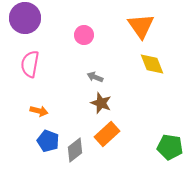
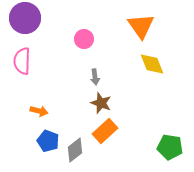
pink circle: moved 4 px down
pink semicircle: moved 8 px left, 3 px up; rotated 8 degrees counterclockwise
gray arrow: rotated 119 degrees counterclockwise
orange rectangle: moved 2 px left, 3 px up
